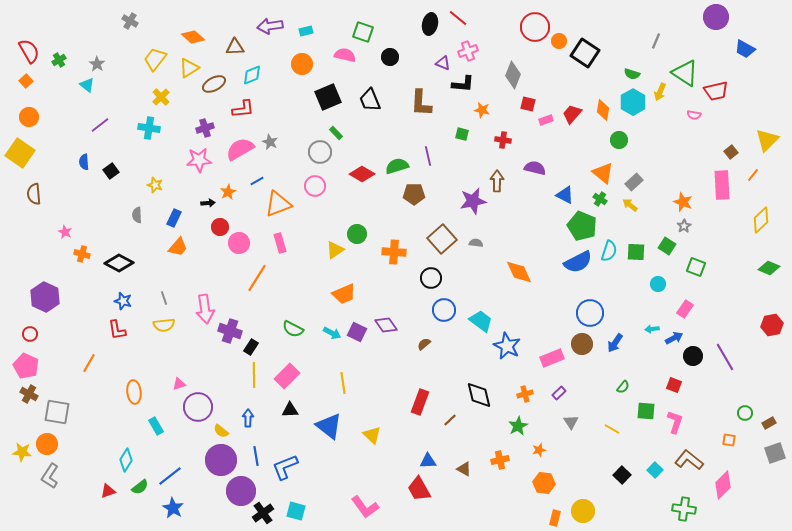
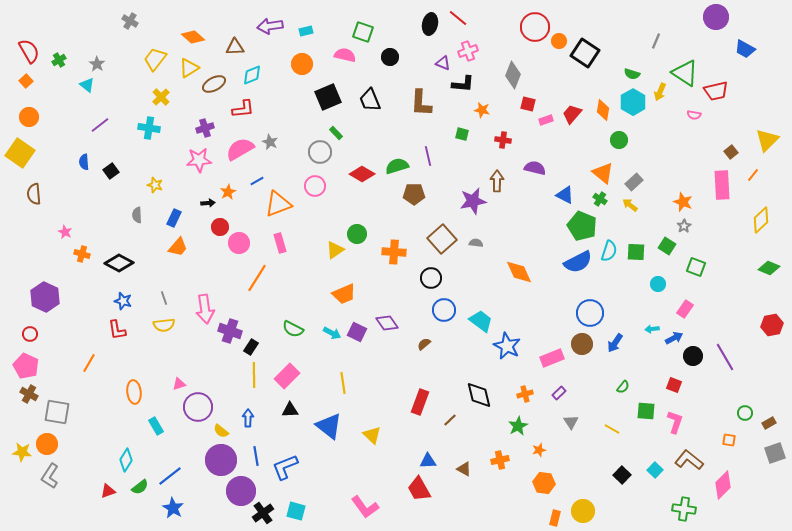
purple diamond at (386, 325): moved 1 px right, 2 px up
